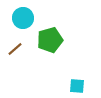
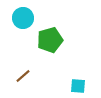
brown line: moved 8 px right, 27 px down
cyan square: moved 1 px right
